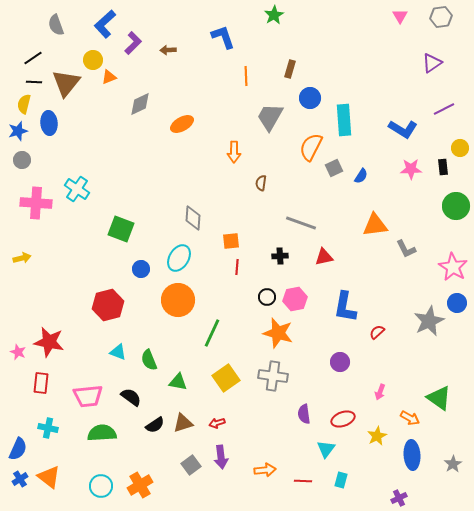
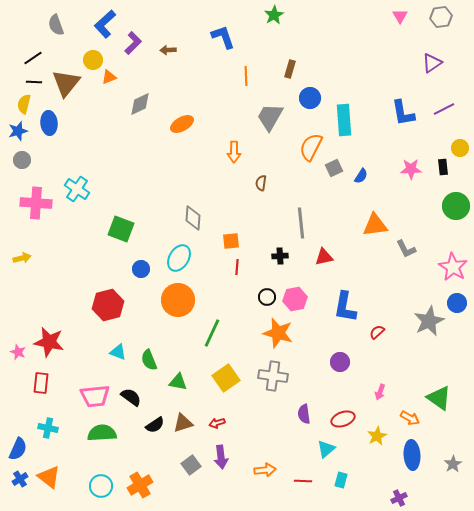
blue L-shape at (403, 129): moved 16 px up; rotated 48 degrees clockwise
gray line at (301, 223): rotated 64 degrees clockwise
pink trapezoid at (88, 396): moved 7 px right
cyan triangle at (326, 449): rotated 12 degrees clockwise
